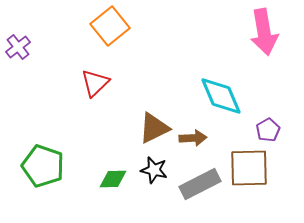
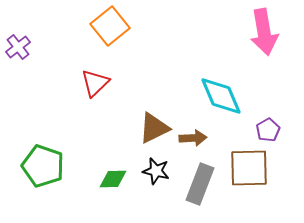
black star: moved 2 px right, 1 px down
gray rectangle: rotated 42 degrees counterclockwise
